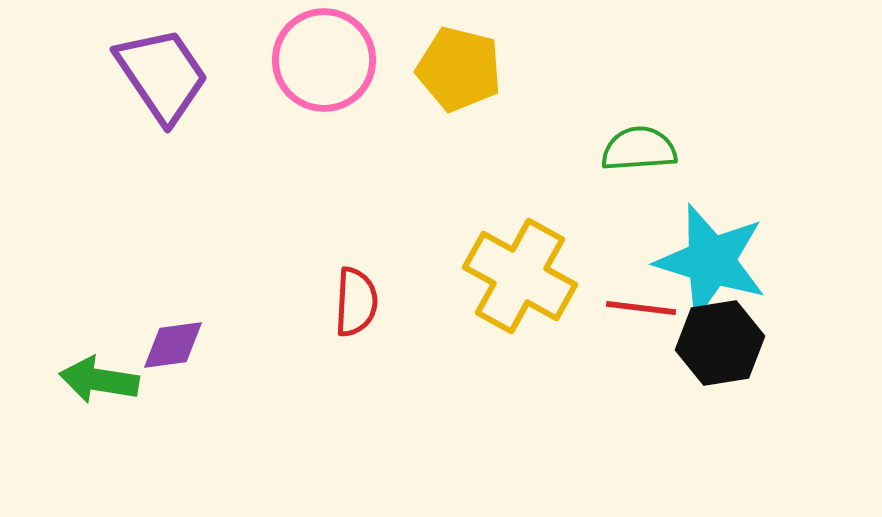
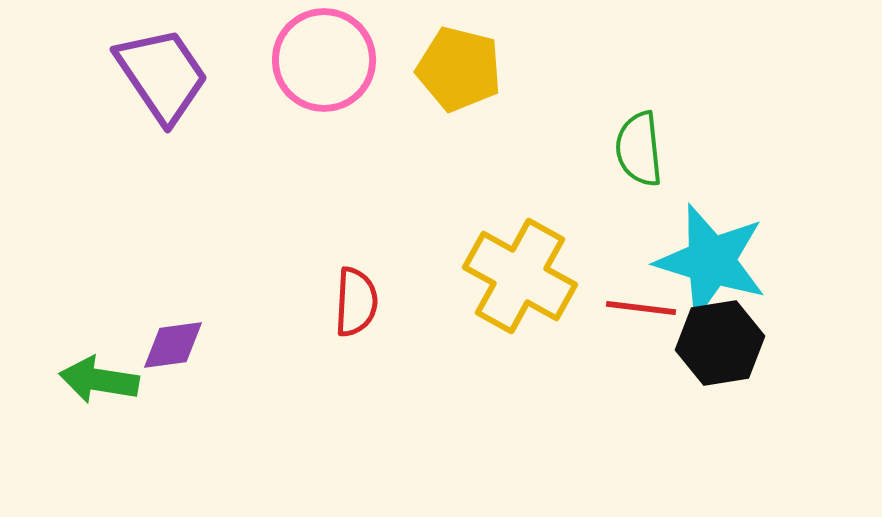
green semicircle: rotated 92 degrees counterclockwise
